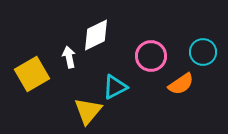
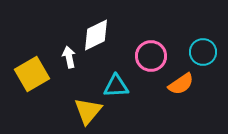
cyan triangle: moved 1 px right, 1 px up; rotated 24 degrees clockwise
